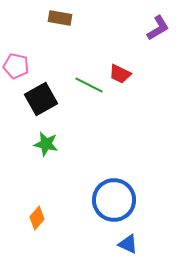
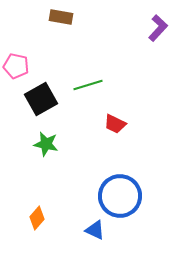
brown rectangle: moved 1 px right, 1 px up
purple L-shape: rotated 16 degrees counterclockwise
red trapezoid: moved 5 px left, 50 px down
green line: moved 1 px left; rotated 44 degrees counterclockwise
blue circle: moved 6 px right, 4 px up
blue triangle: moved 33 px left, 14 px up
